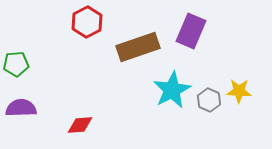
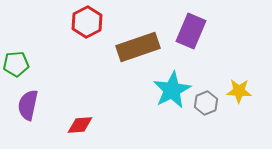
gray hexagon: moved 3 px left, 3 px down; rotated 15 degrees clockwise
purple semicircle: moved 7 px right, 3 px up; rotated 76 degrees counterclockwise
